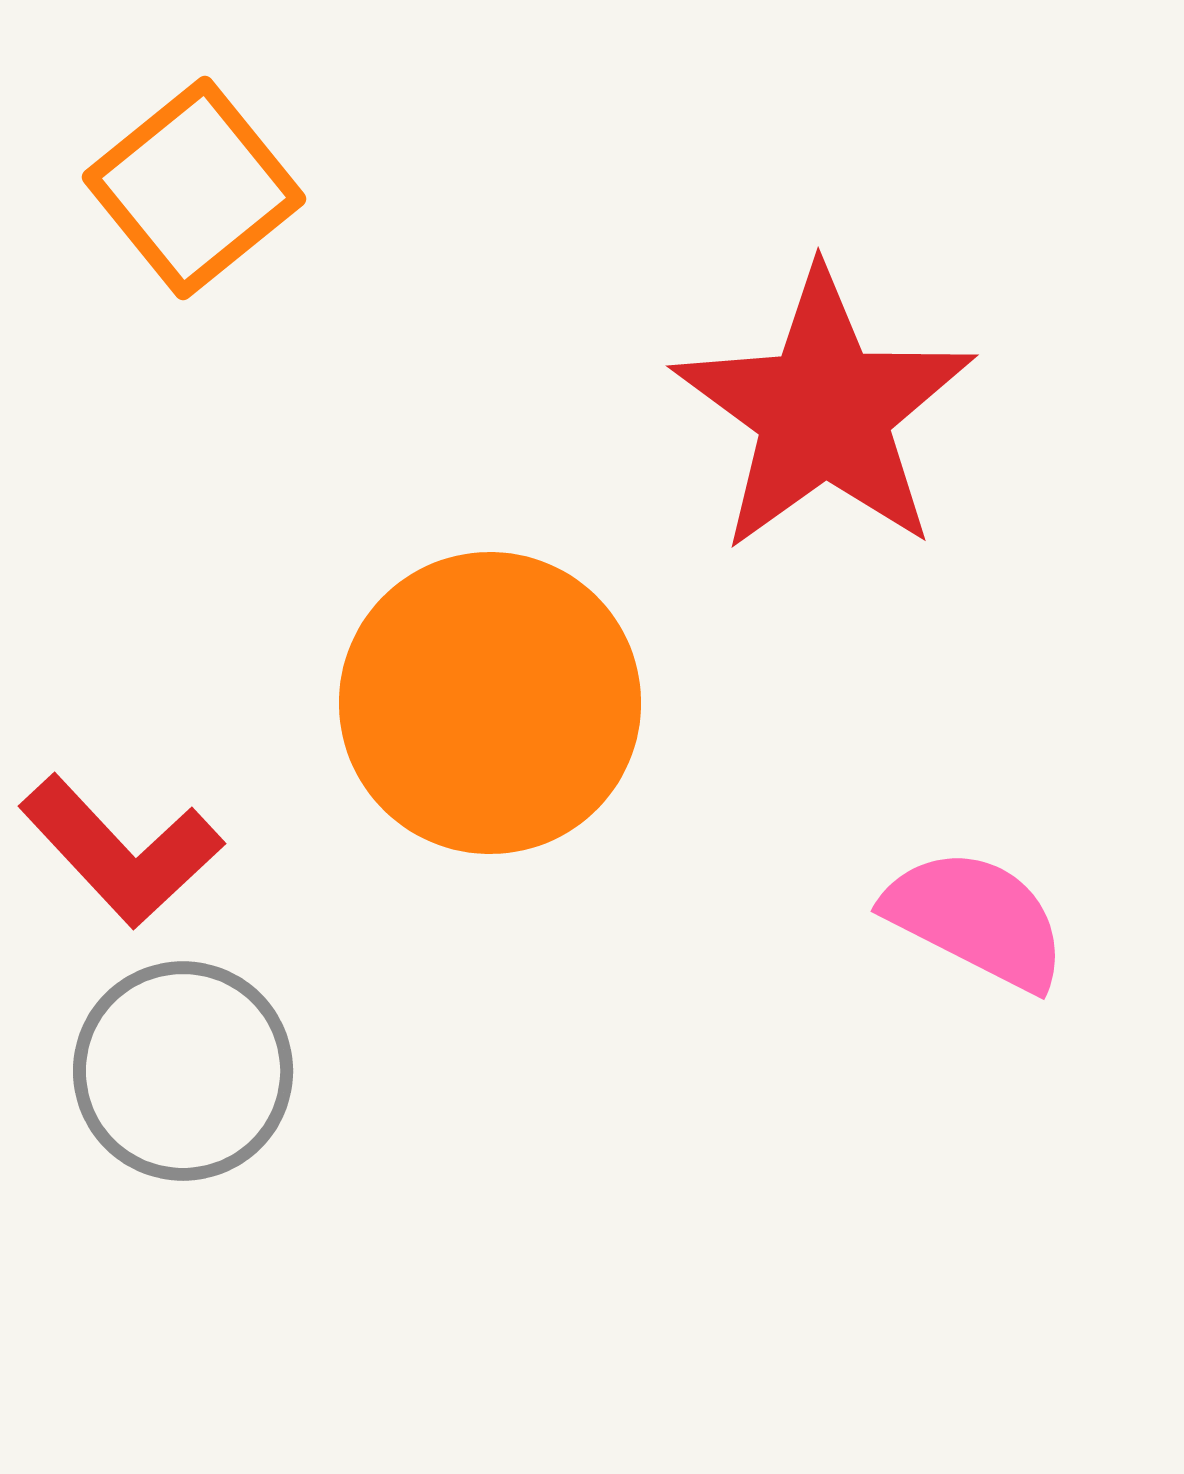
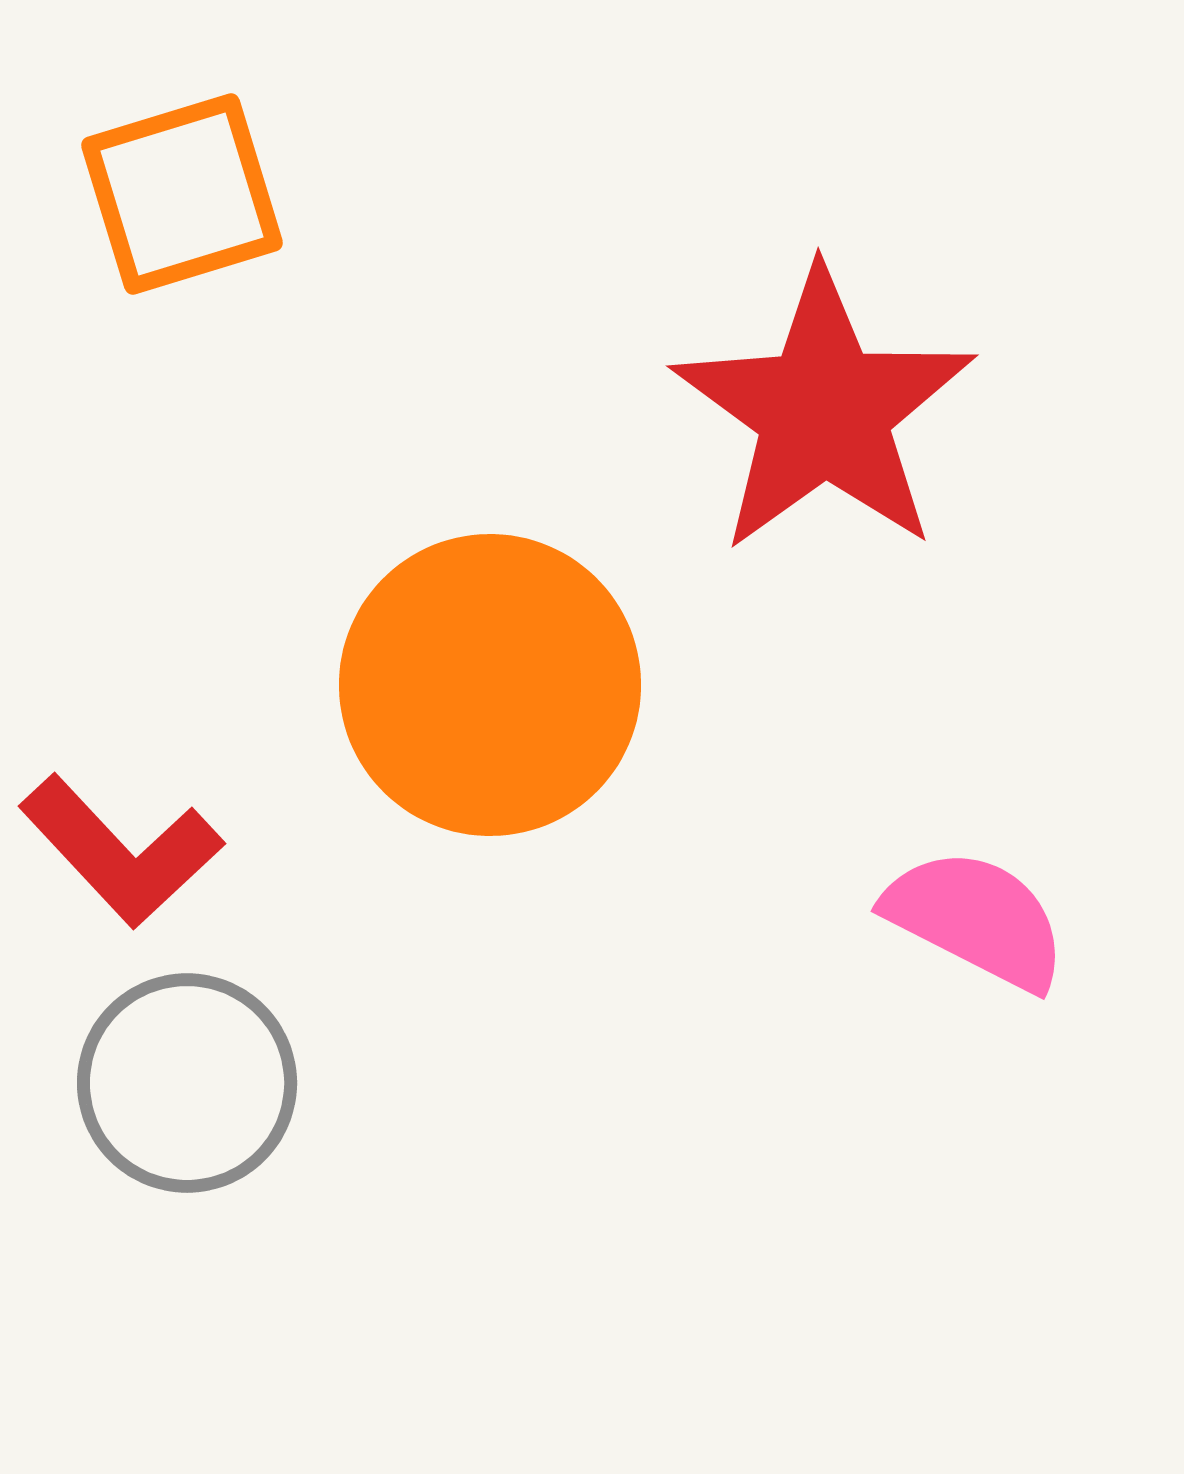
orange square: moved 12 px left, 6 px down; rotated 22 degrees clockwise
orange circle: moved 18 px up
gray circle: moved 4 px right, 12 px down
